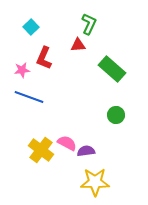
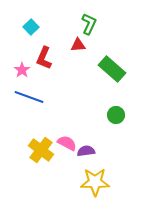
pink star: rotated 28 degrees counterclockwise
